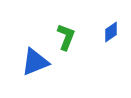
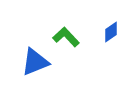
green L-shape: rotated 64 degrees counterclockwise
